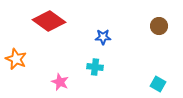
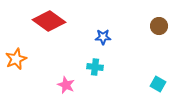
orange star: rotated 25 degrees clockwise
pink star: moved 6 px right, 3 px down
